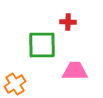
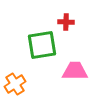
red cross: moved 2 px left
green square: rotated 8 degrees counterclockwise
